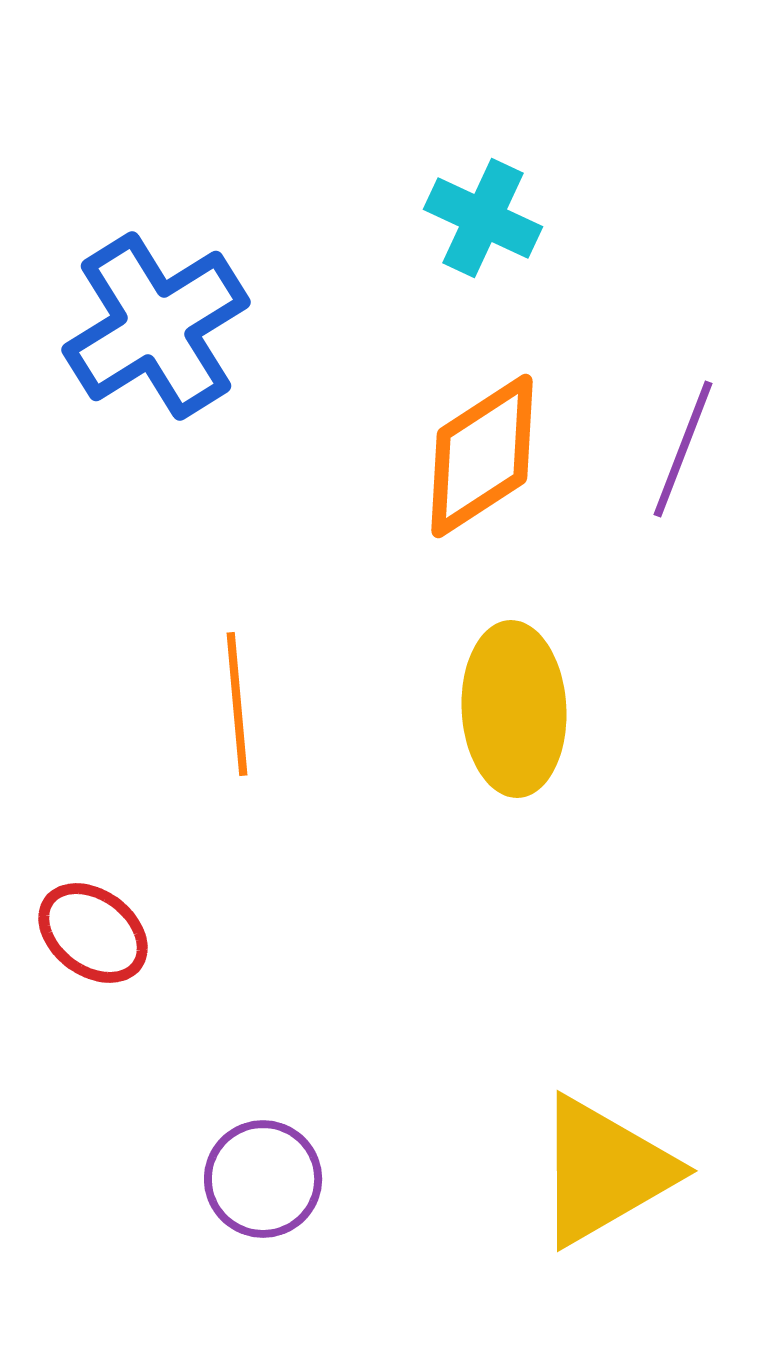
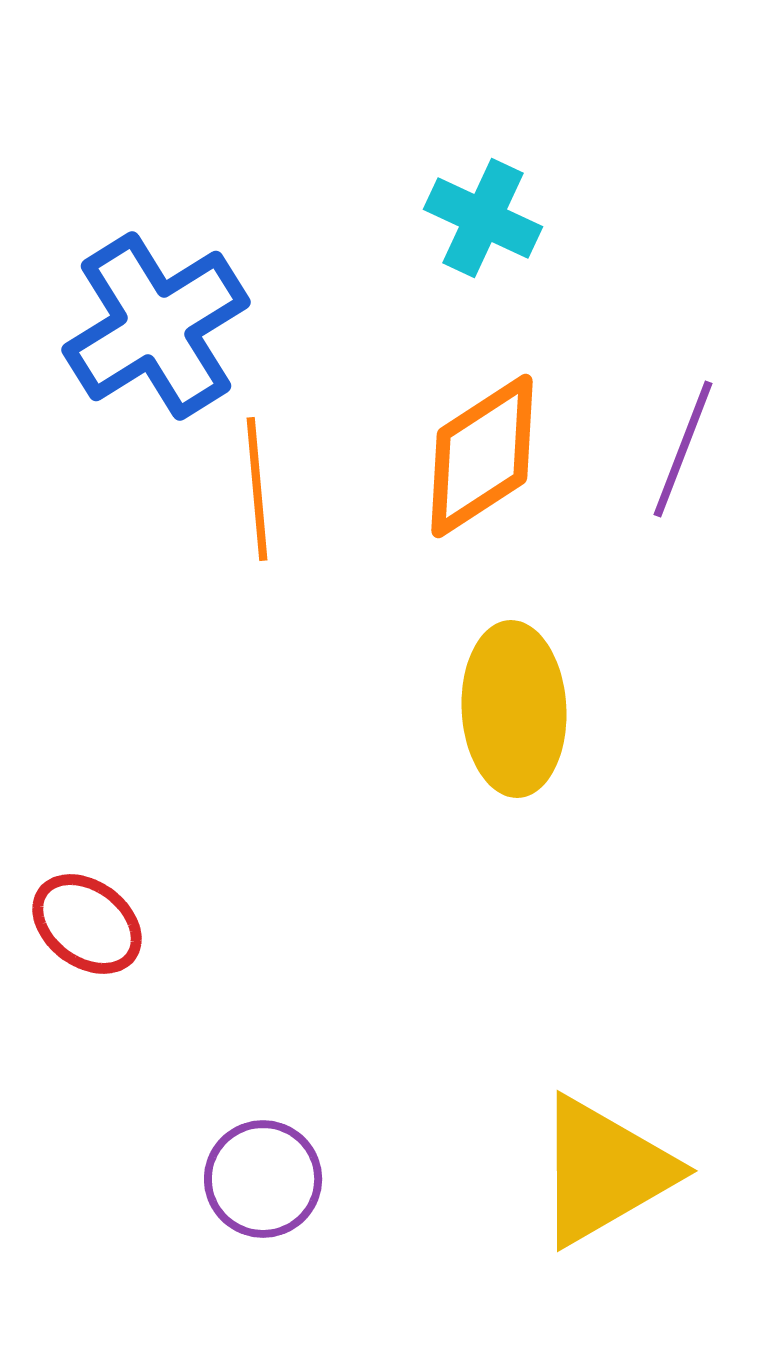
orange line: moved 20 px right, 215 px up
red ellipse: moved 6 px left, 9 px up
